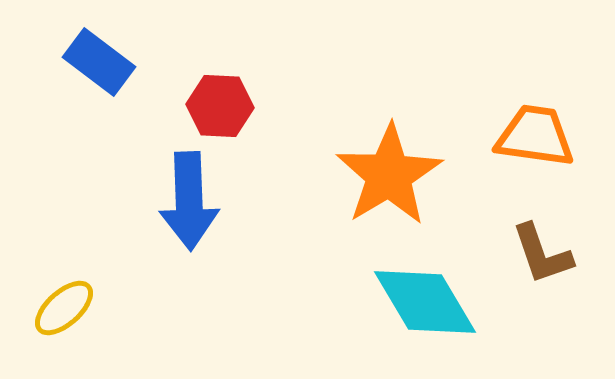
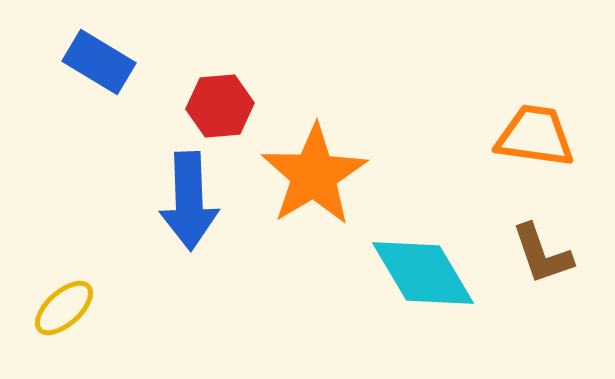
blue rectangle: rotated 6 degrees counterclockwise
red hexagon: rotated 8 degrees counterclockwise
orange star: moved 75 px left
cyan diamond: moved 2 px left, 29 px up
